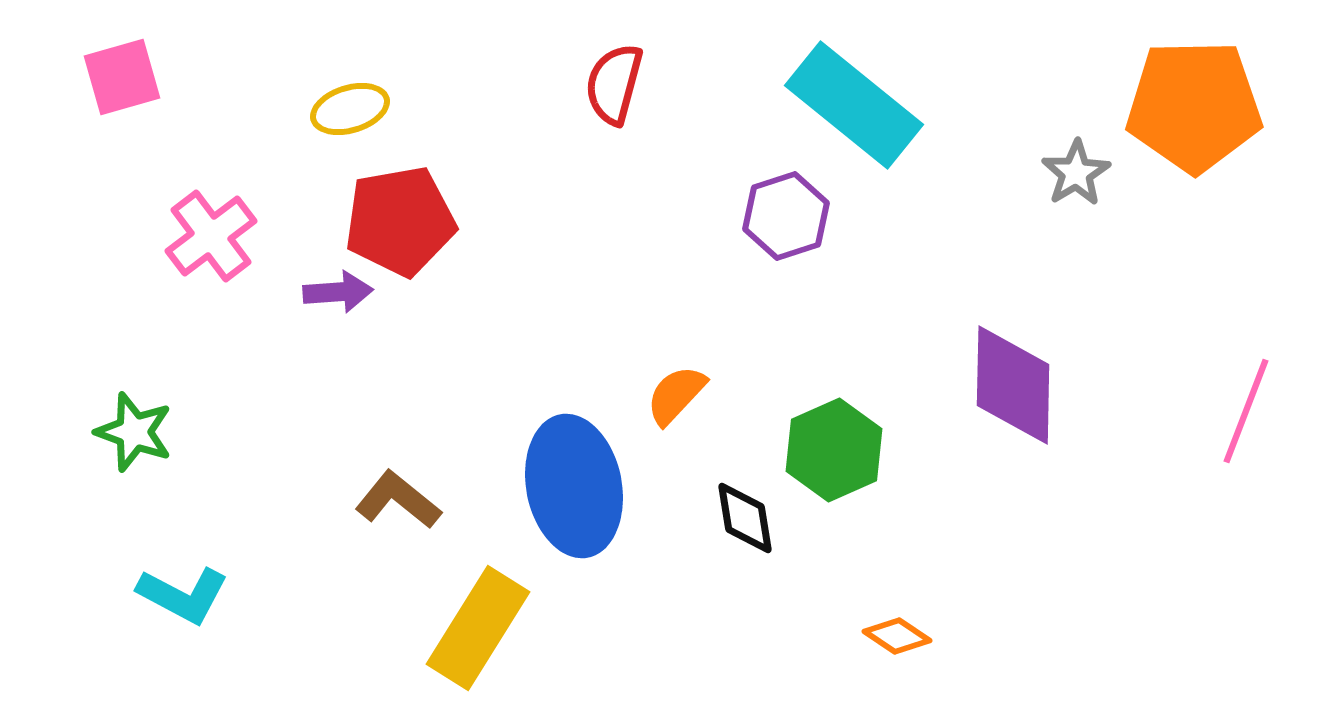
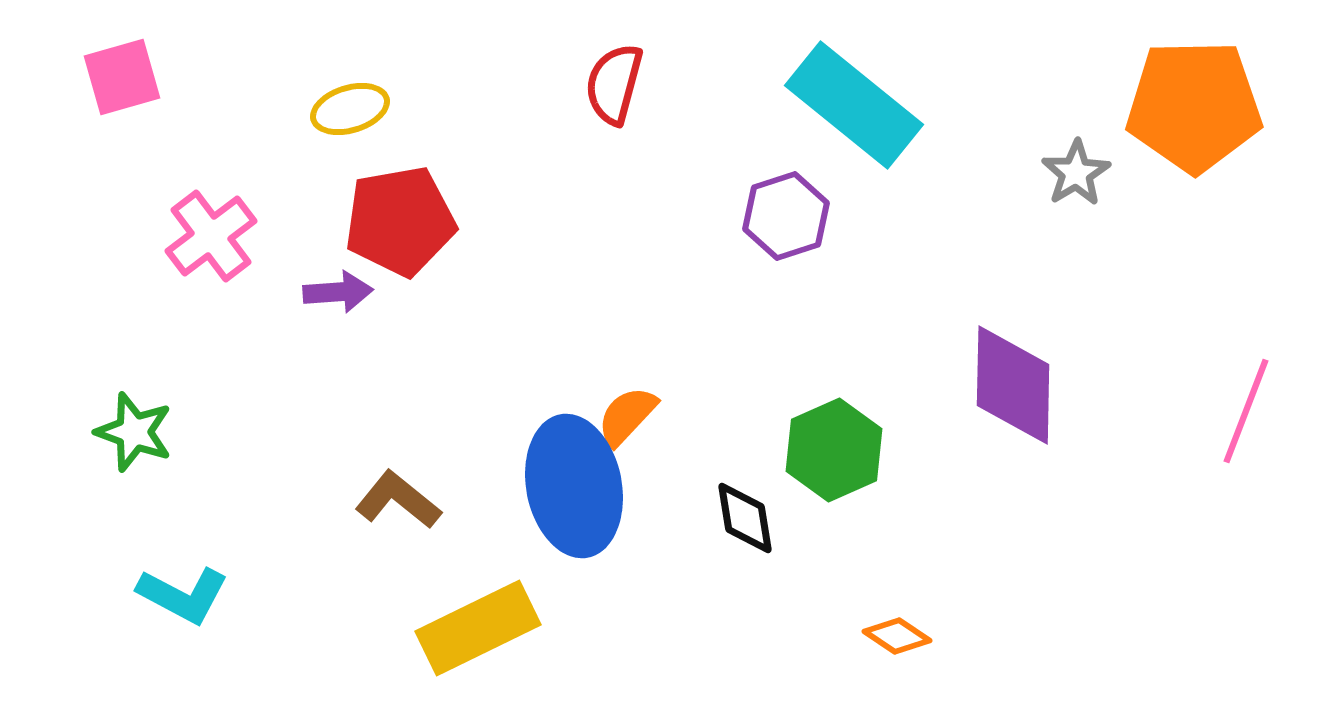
orange semicircle: moved 49 px left, 21 px down
yellow rectangle: rotated 32 degrees clockwise
